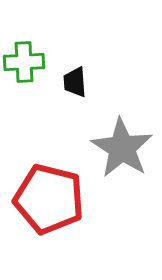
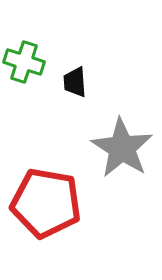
green cross: rotated 21 degrees clockwise
red pentagon: moved 3 px left, 4 px down; rotated 4 degrees counterclockwise
